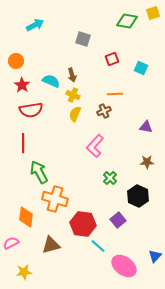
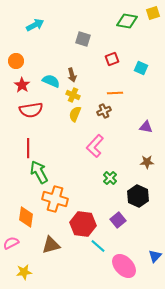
orange line: moved 1 px up
red line: moved 5 px right, 5 px down
pink ellipse: rotated 10 degrees clockwise
